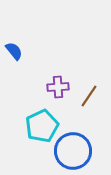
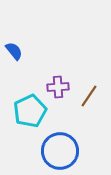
cyan pentagon: moved 12 px left, 15 px up
blue circle: moved 13 px left
